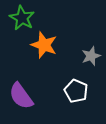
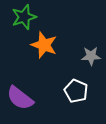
green star: moved 2 px right, 1 px up; rotated 25 degrees clockwise
gray star: rotated 18 degrees clockwise
purple semicircle: moved 1 px left, 2 px down; rotated 16 degrees counterclockwise
